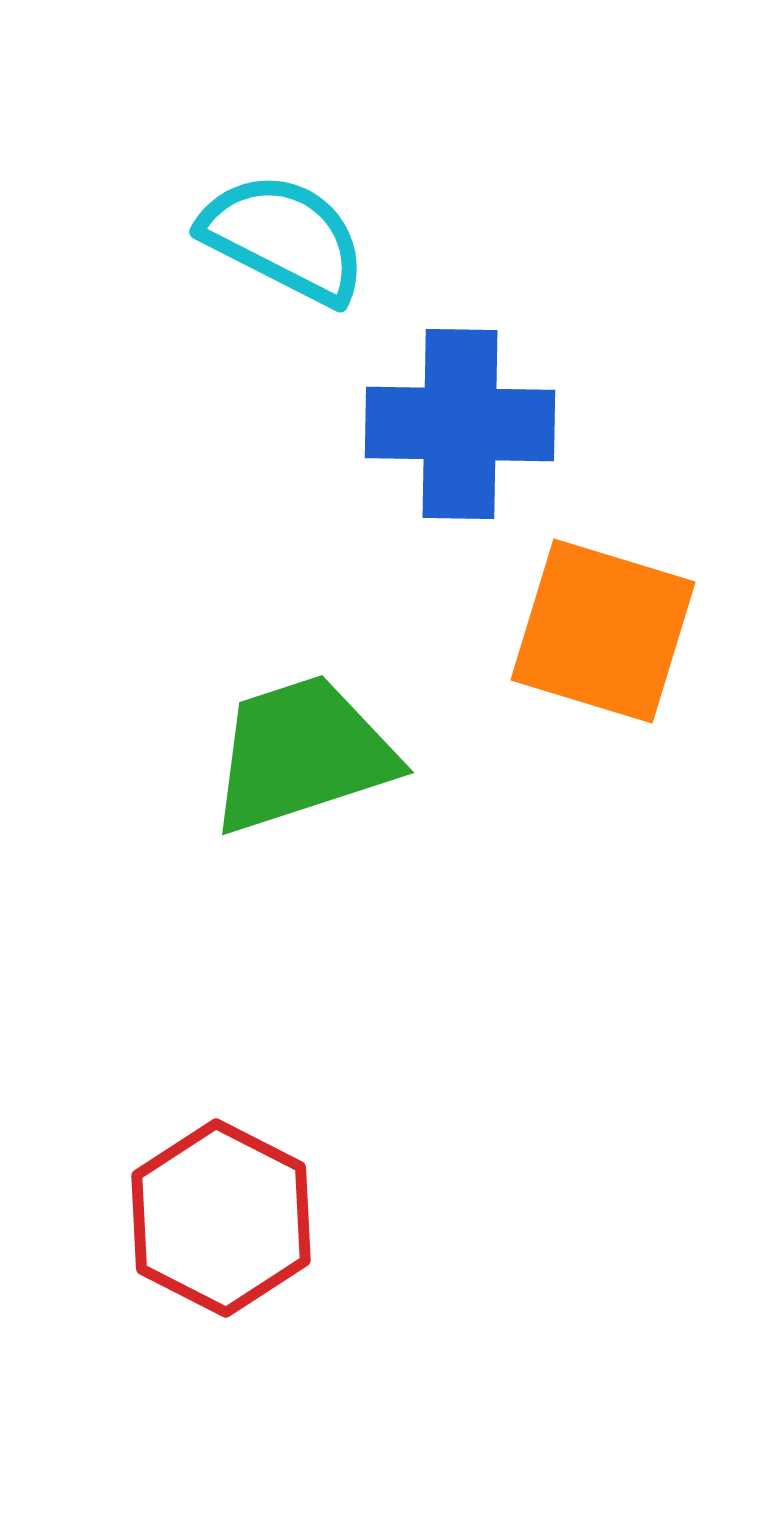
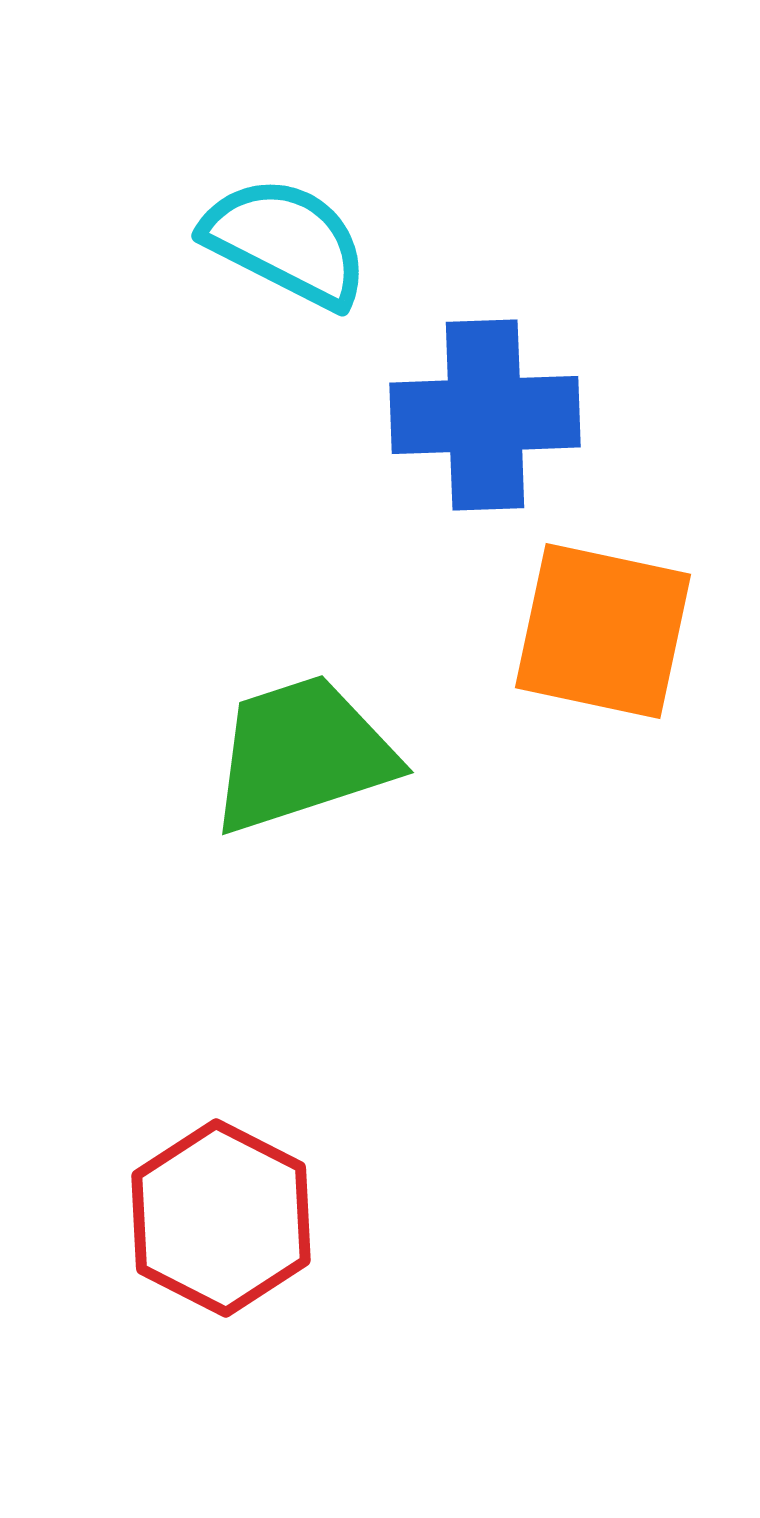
cyan semicircle: moved 2 px right, 4 px down
blue cross: moved 25 px right, 9 px up; rotated 3 degrees counterclockwise
orange square: rotated 5 degrees counterclockwise
